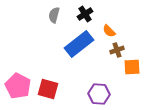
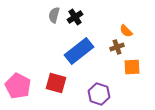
black cross: moved 10 px left, 3 px down
orange semicircle: moved 17 px right
blue rectangle: moved 7 px down
brown cross: moved 3 px up
red square: moved 8 px right, 6 px up
purple hexagon: rotated 15 degrees clockwise
